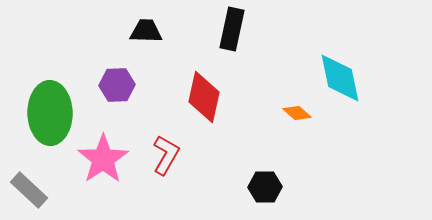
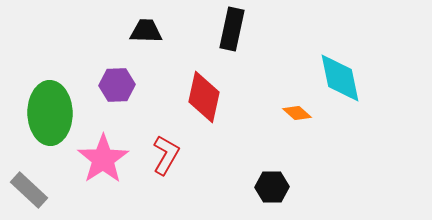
black hexagon: moved 7 px right
